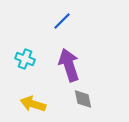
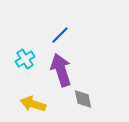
blue line: moved 2 px left, 14 px down
cyan cross: rotated 36 degrees clockwise
purple arrow: moved 8 px left, 5 px down
